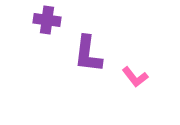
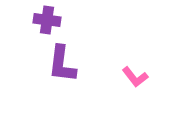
purple L-shape: moved 26 px left, 10 px down
